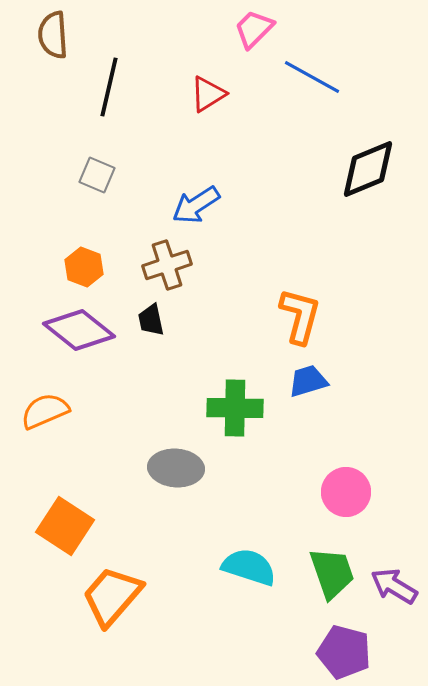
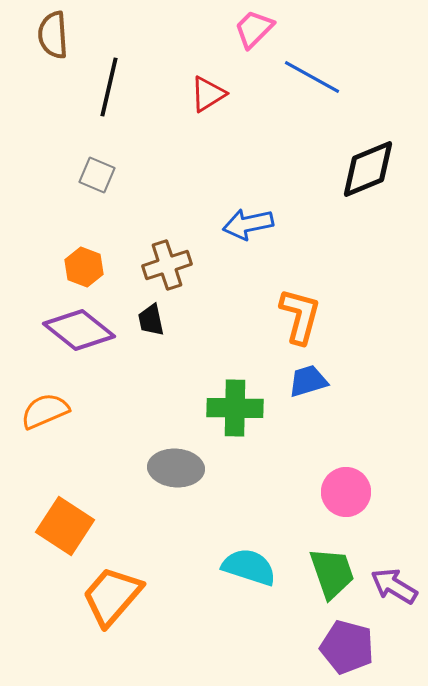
blue arrow: moved 52 px right, 19 px down; rotated 21 degrees clockwise
purple pentagon: moved 3 px right, 5 px up
